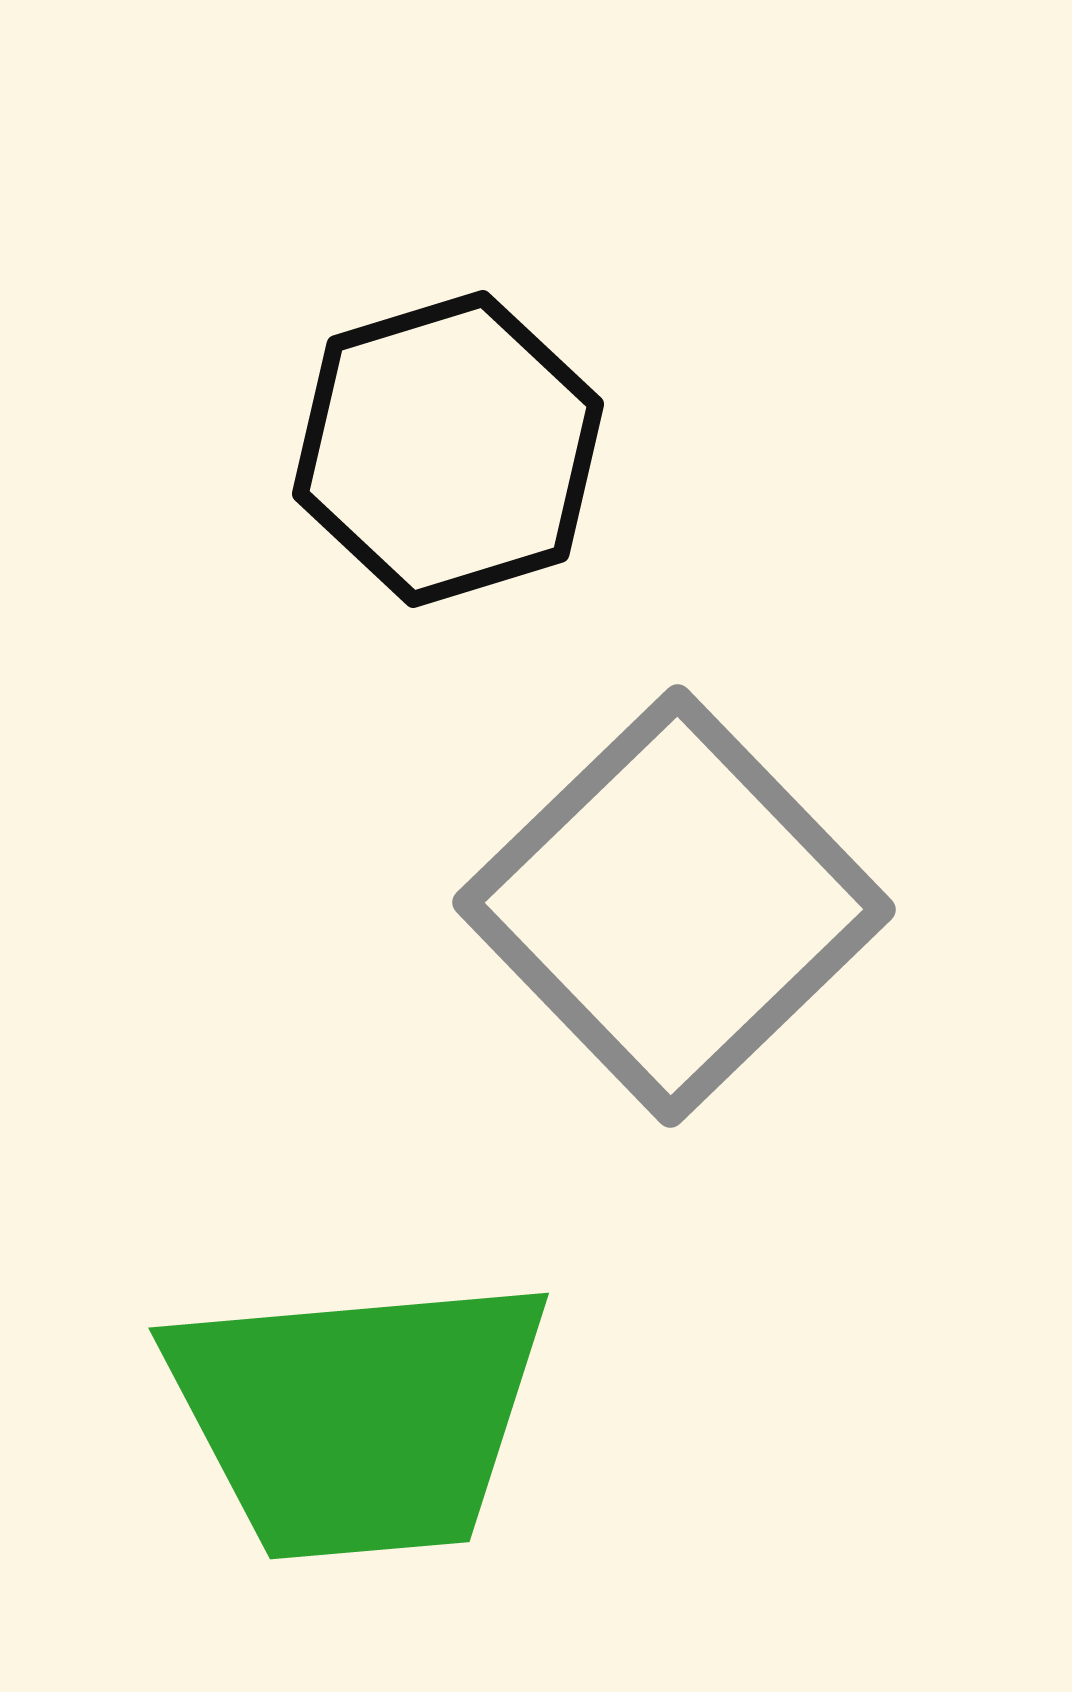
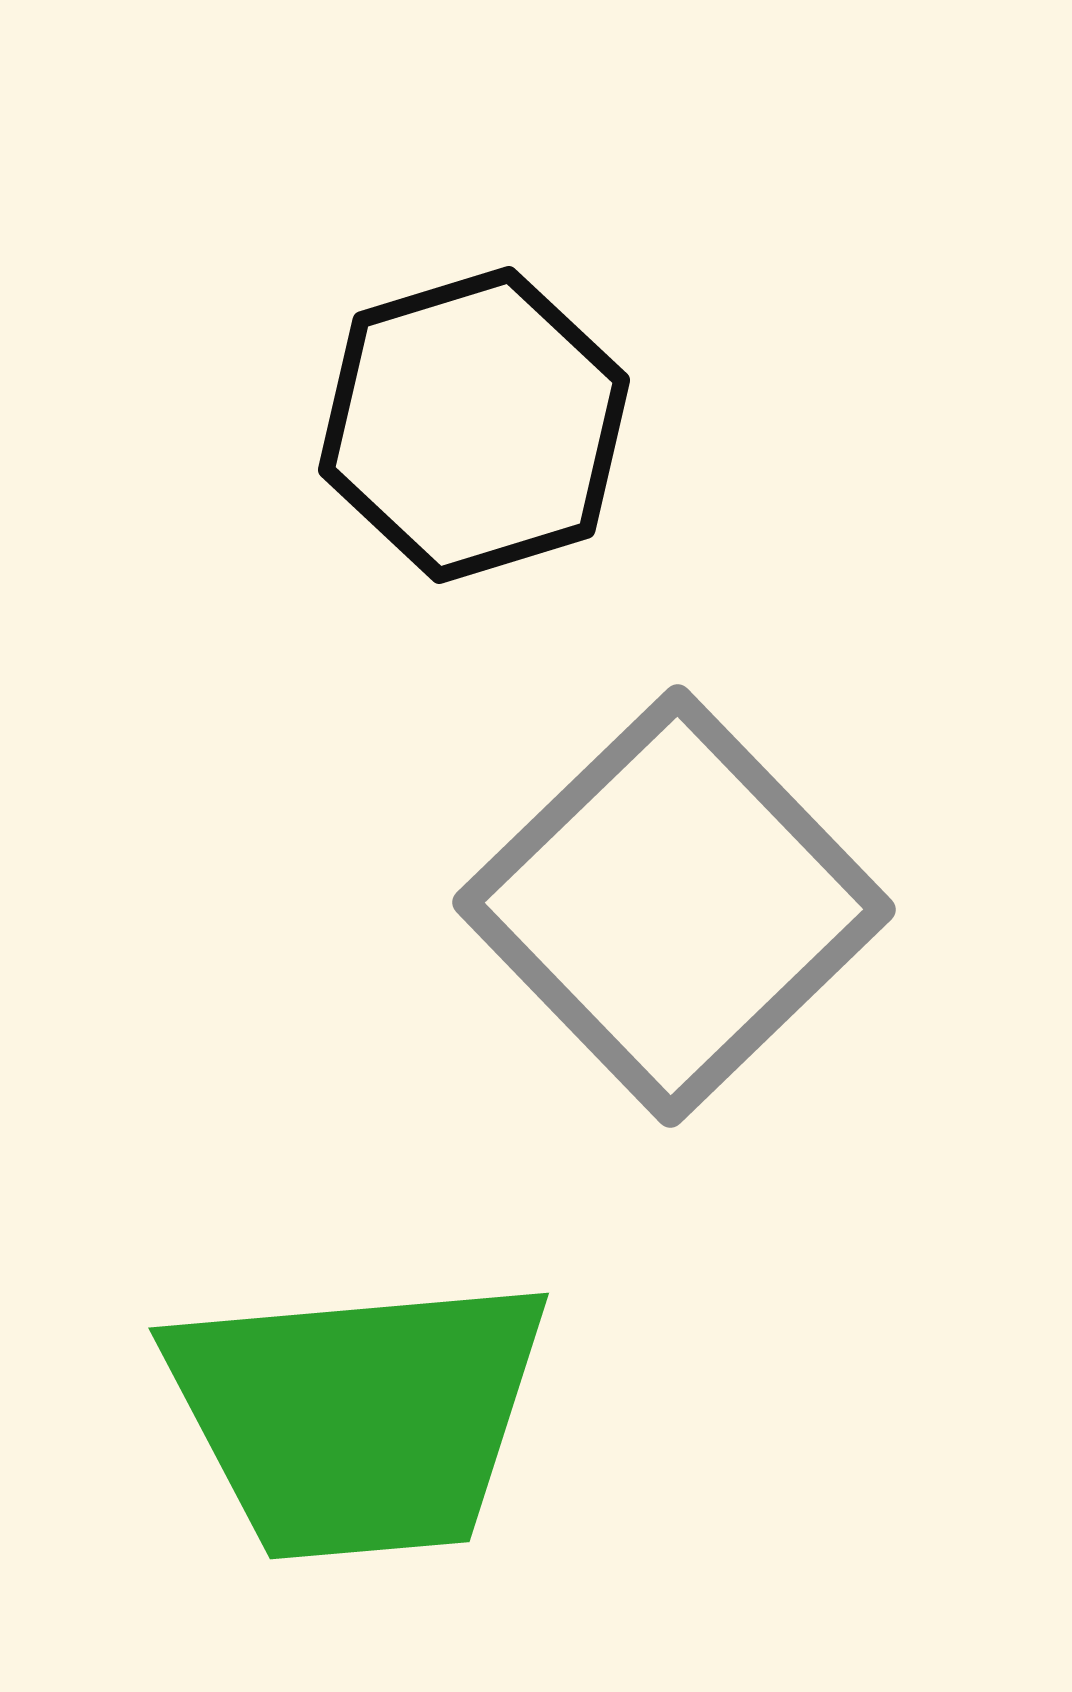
black hexagon: moved 26 px right, 24 px up
